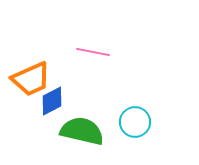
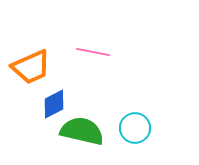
orange trapezoid: moved 12 px up
blue diamond: moved 2 px right, 3 px down
cyan circle: moved 6 px down
